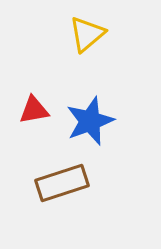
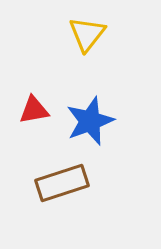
yellow triangle: rotated 12 degrees counterclockwise
